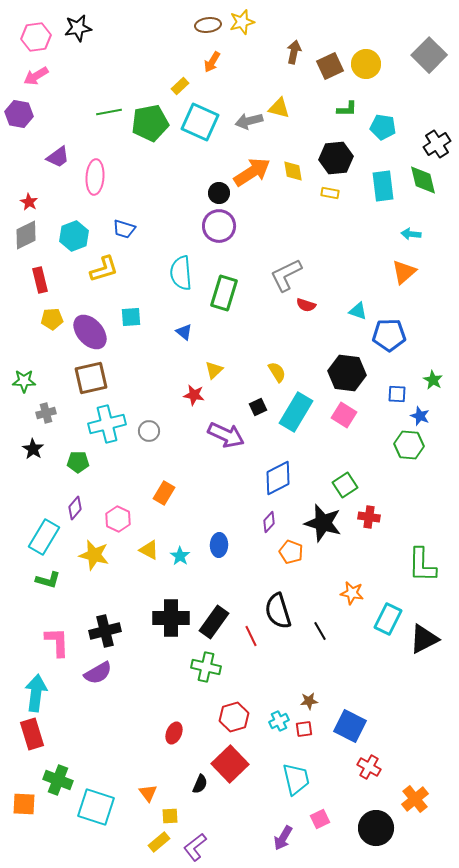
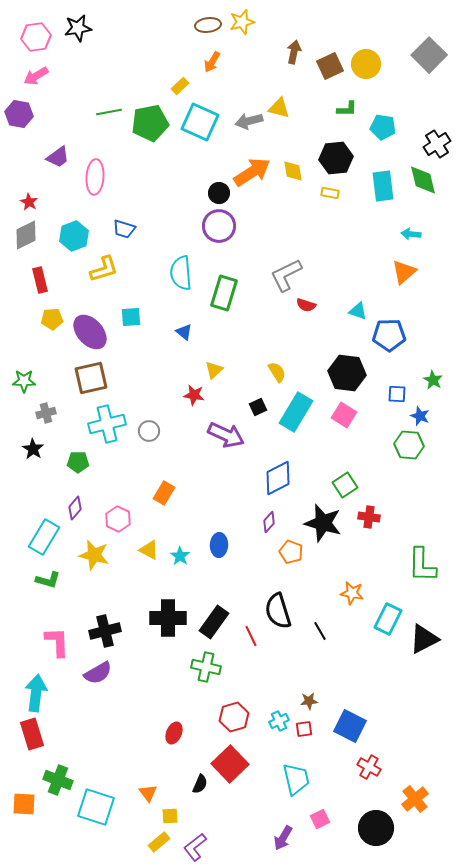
black cross at (171, 618): moved 3 px left
